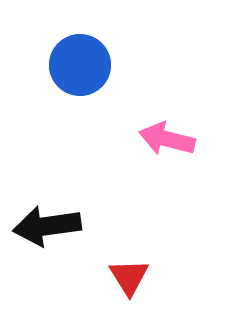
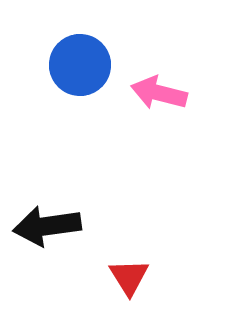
pink arrow: moved 8 px left, 46 px up
